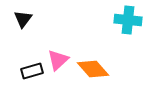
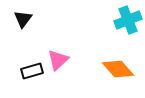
cyan cross: rotated 28 degrees counterclockwise
orange diamond: moved 25 px right
